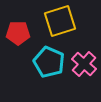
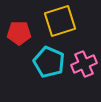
red pentagon: moved 1 px right
pink cross: rotated 25 degrees clockwise
